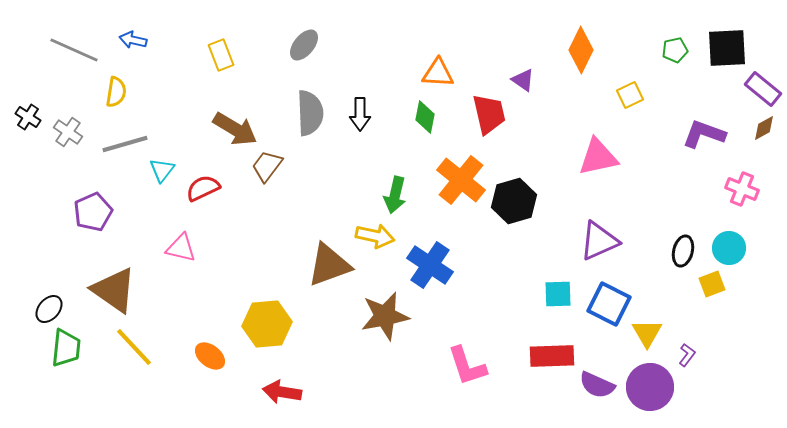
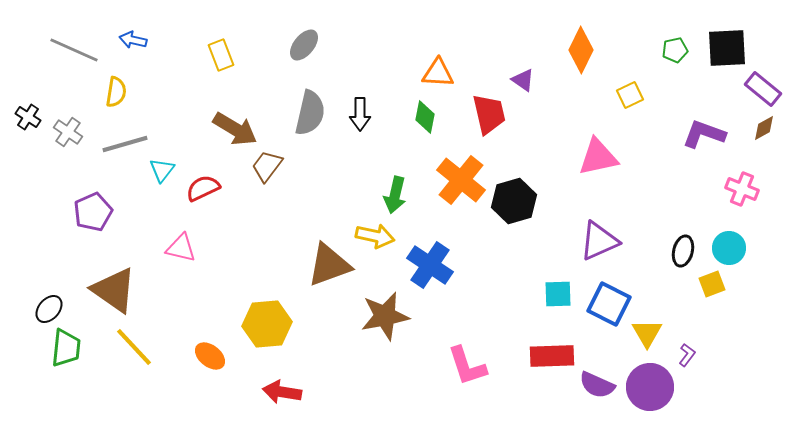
gray semicircle at (310, 113): rotated 15 degrees clockwise
